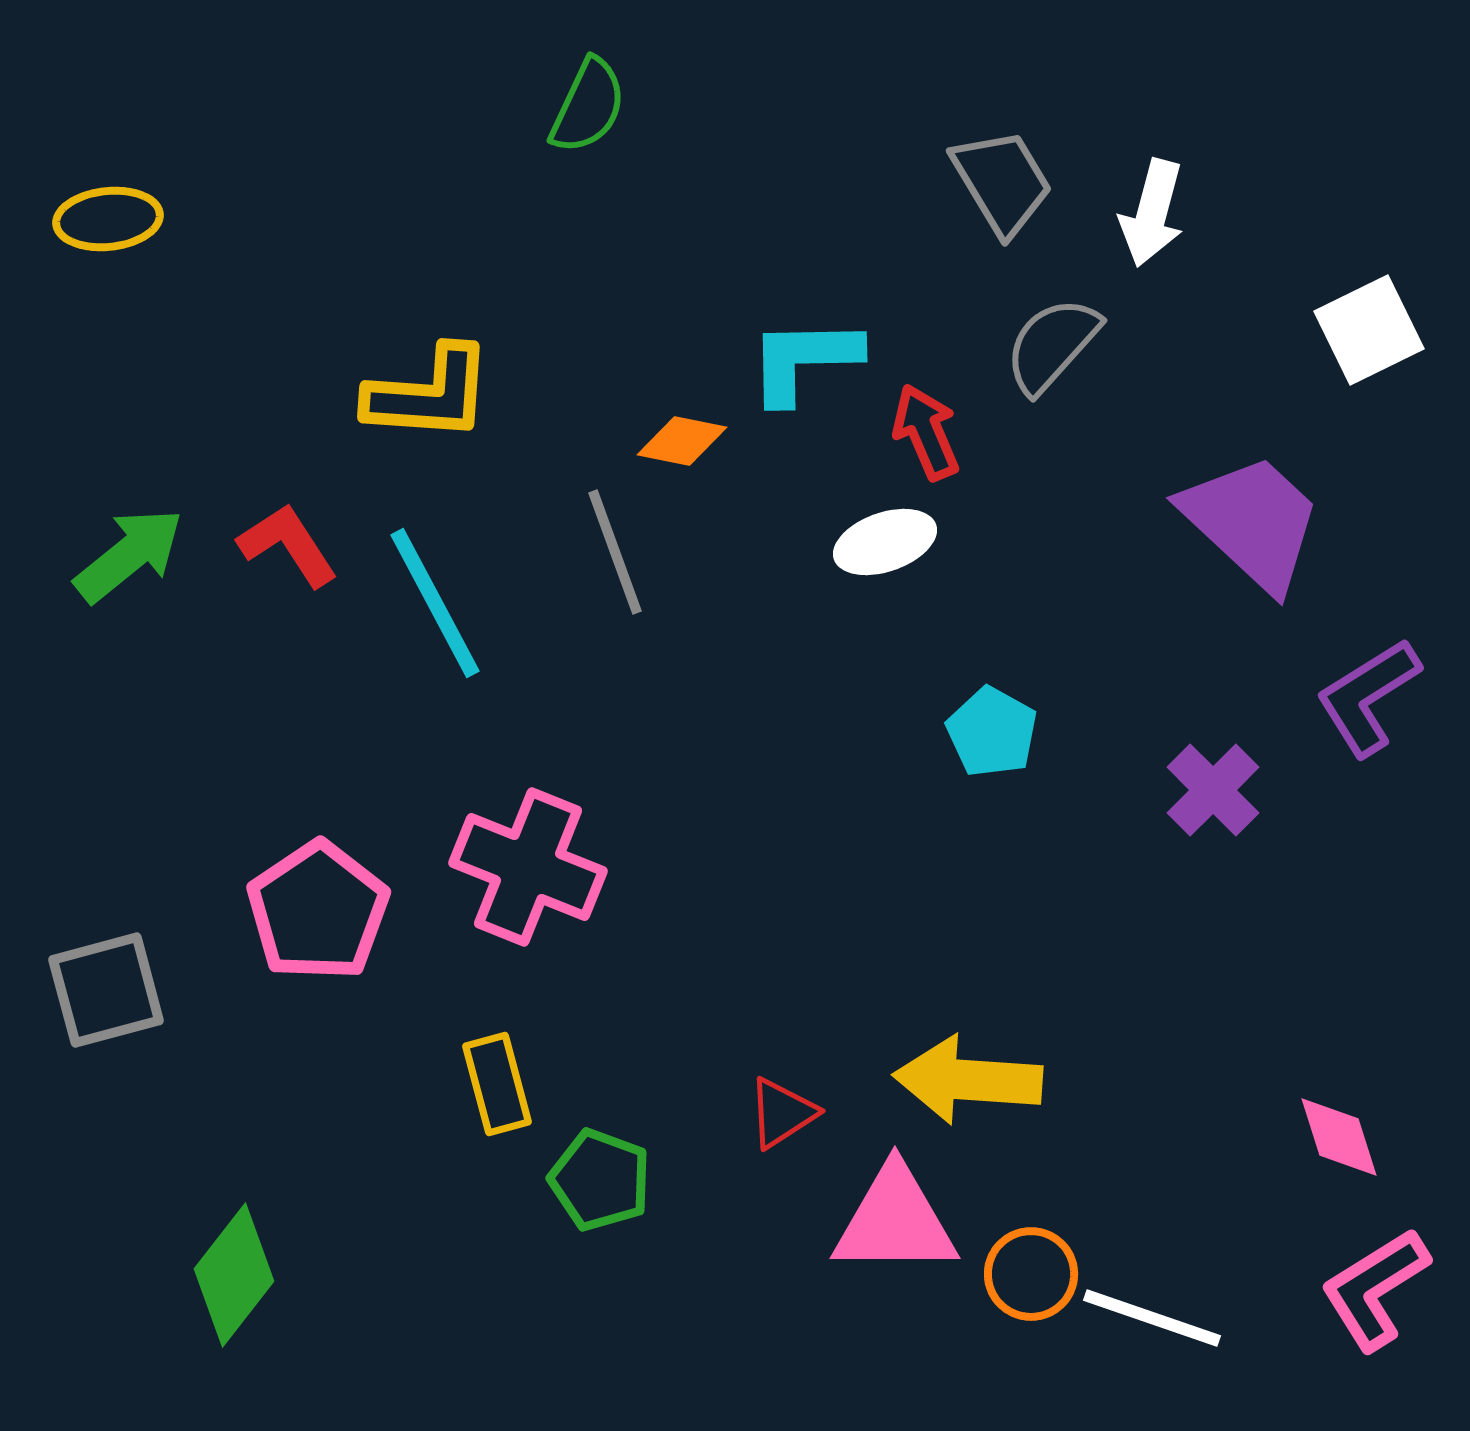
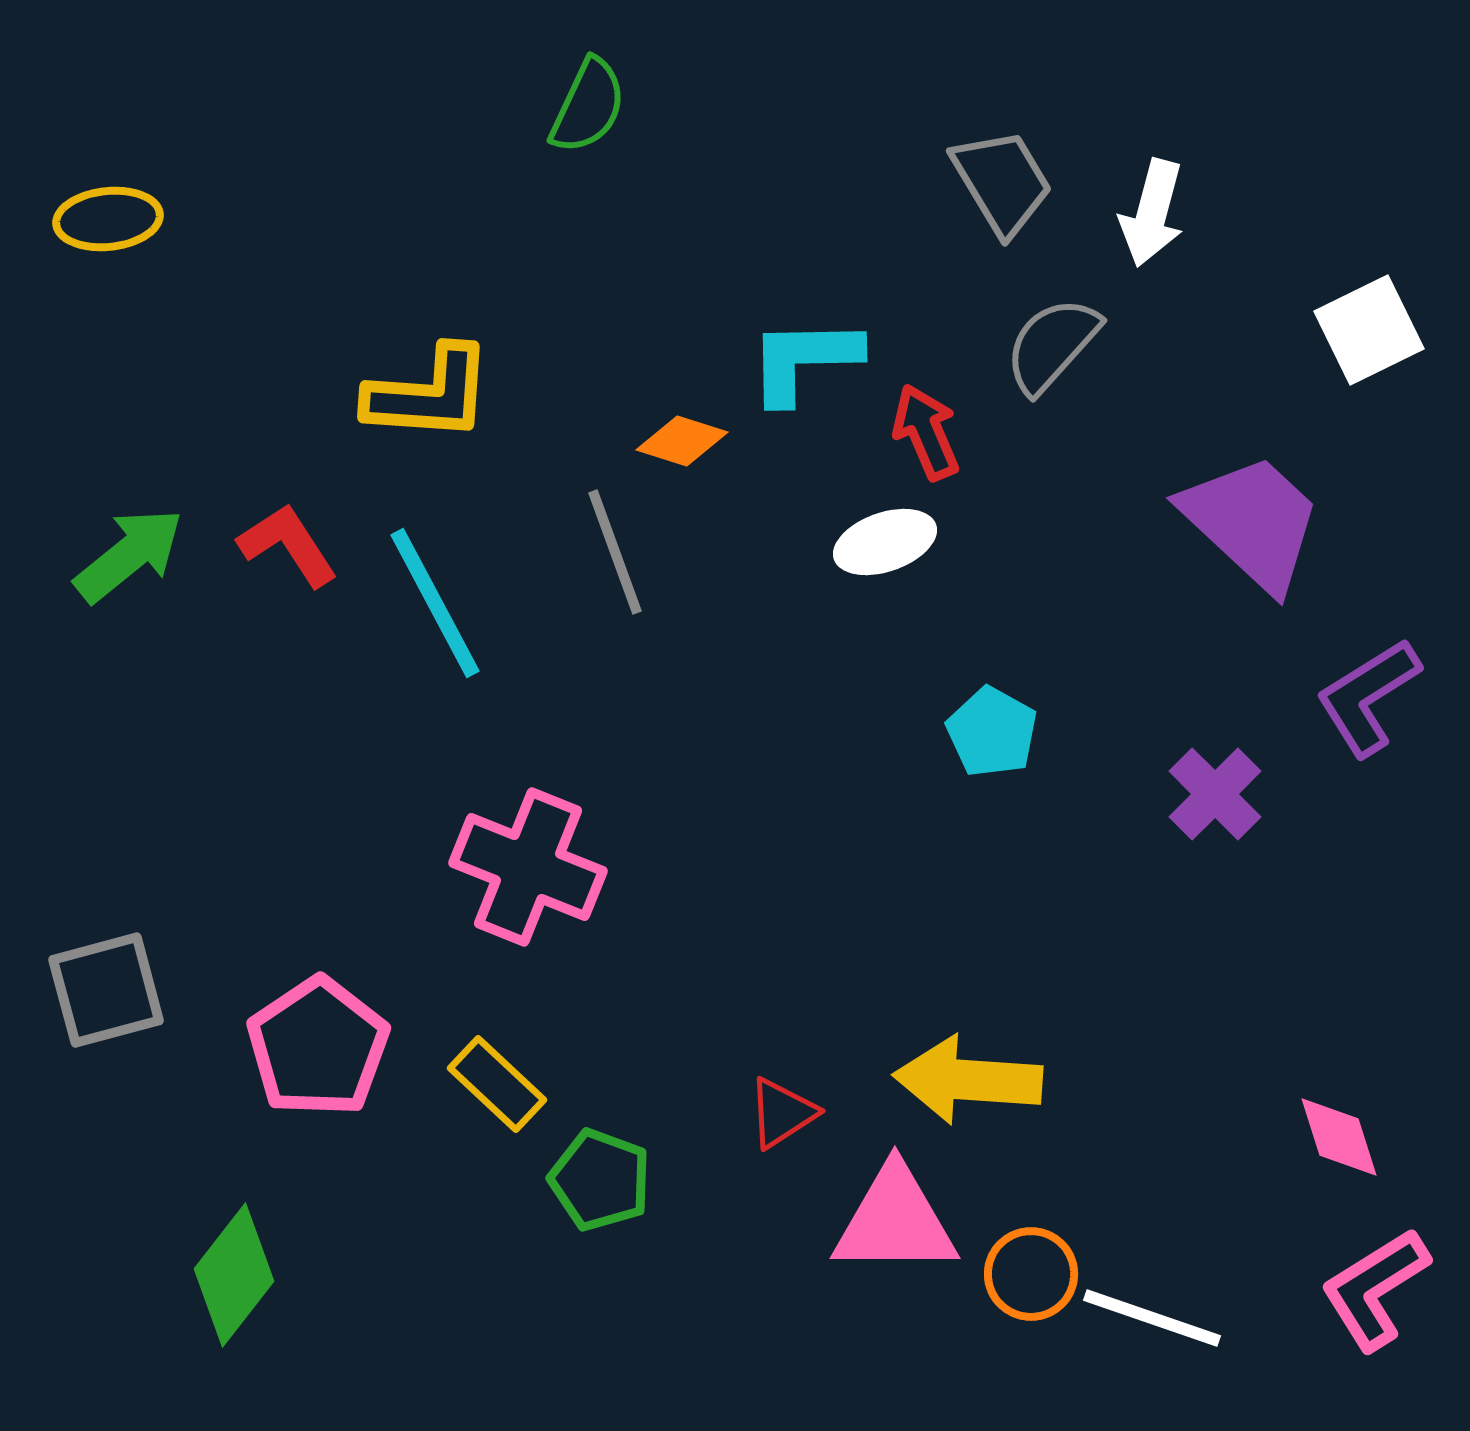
orange diamond: rotated 6 degrees clockwise
purple cross: moved 2 px right, 4 px down
pink pentagon: moved 136 px down
yellow rectangle: rotated 32 degrees counterclockwise
